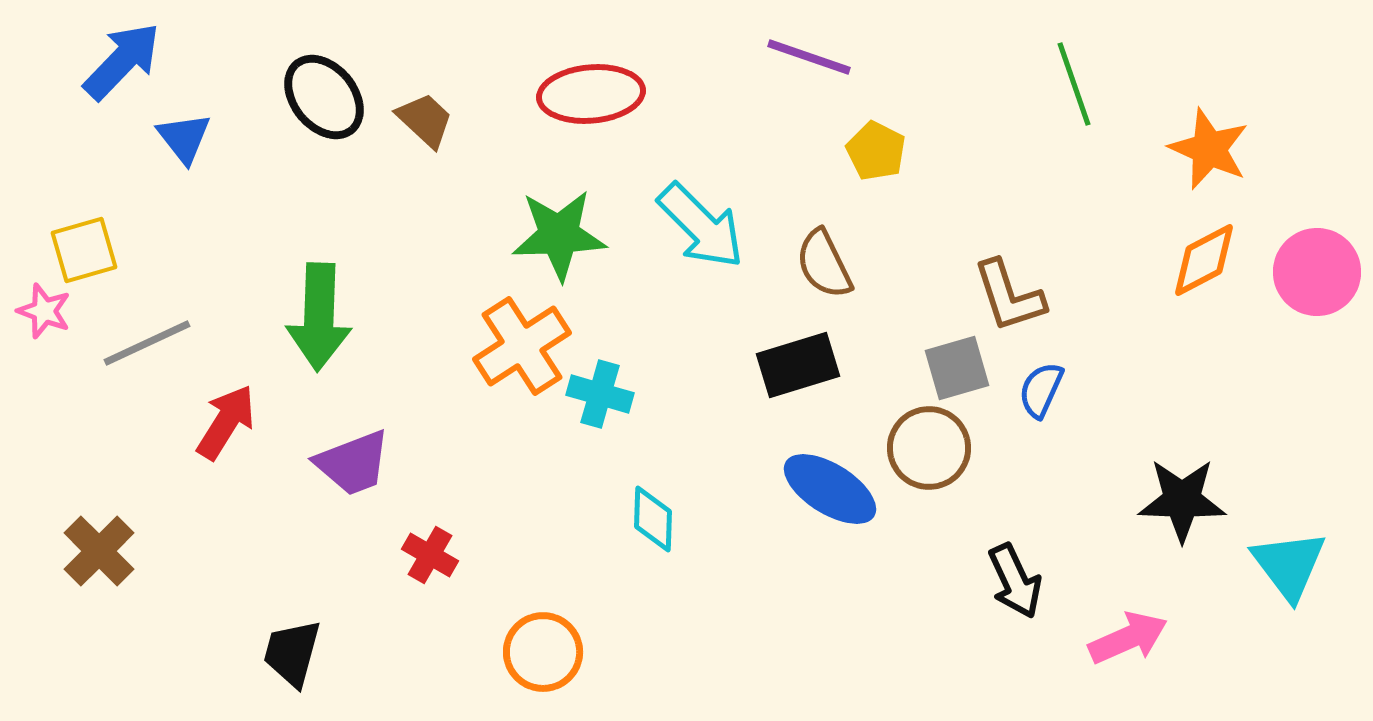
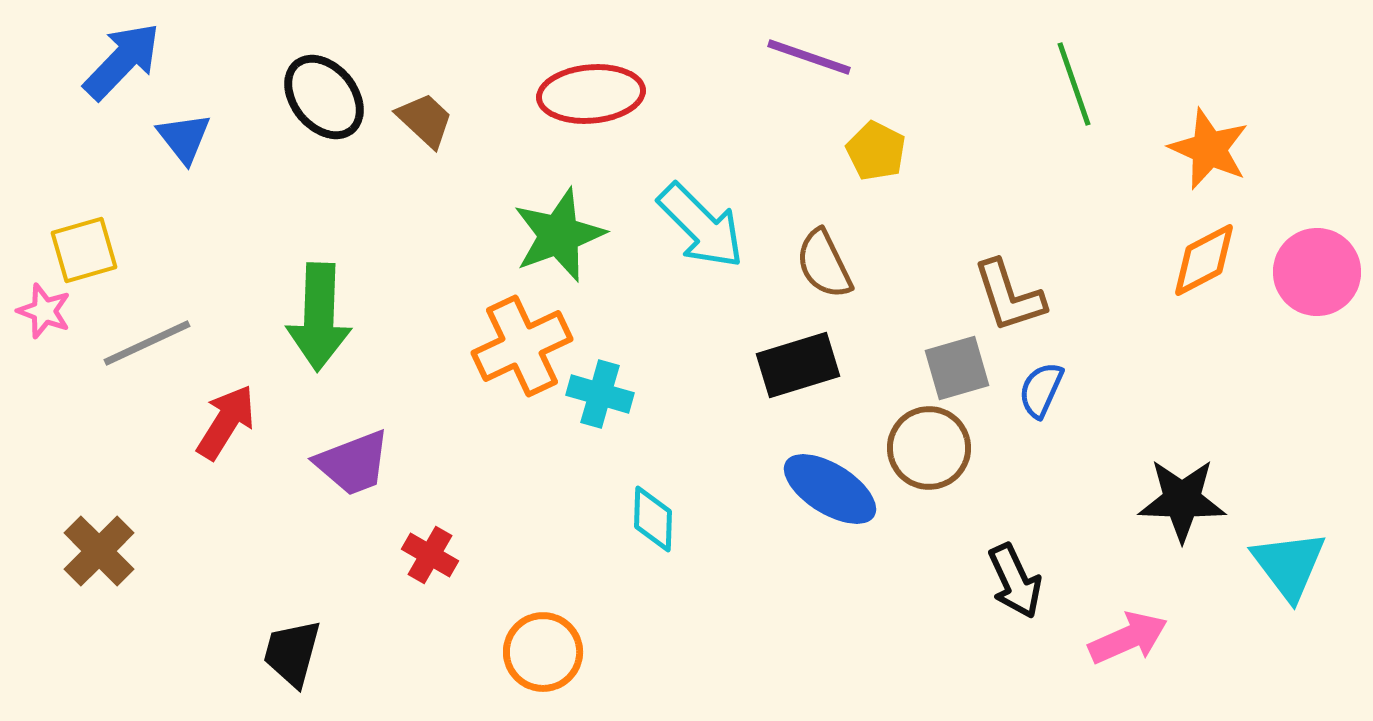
green star: rotated 18 degrees counterclockwise
orange cross: rotated 8 degrees clockwise
